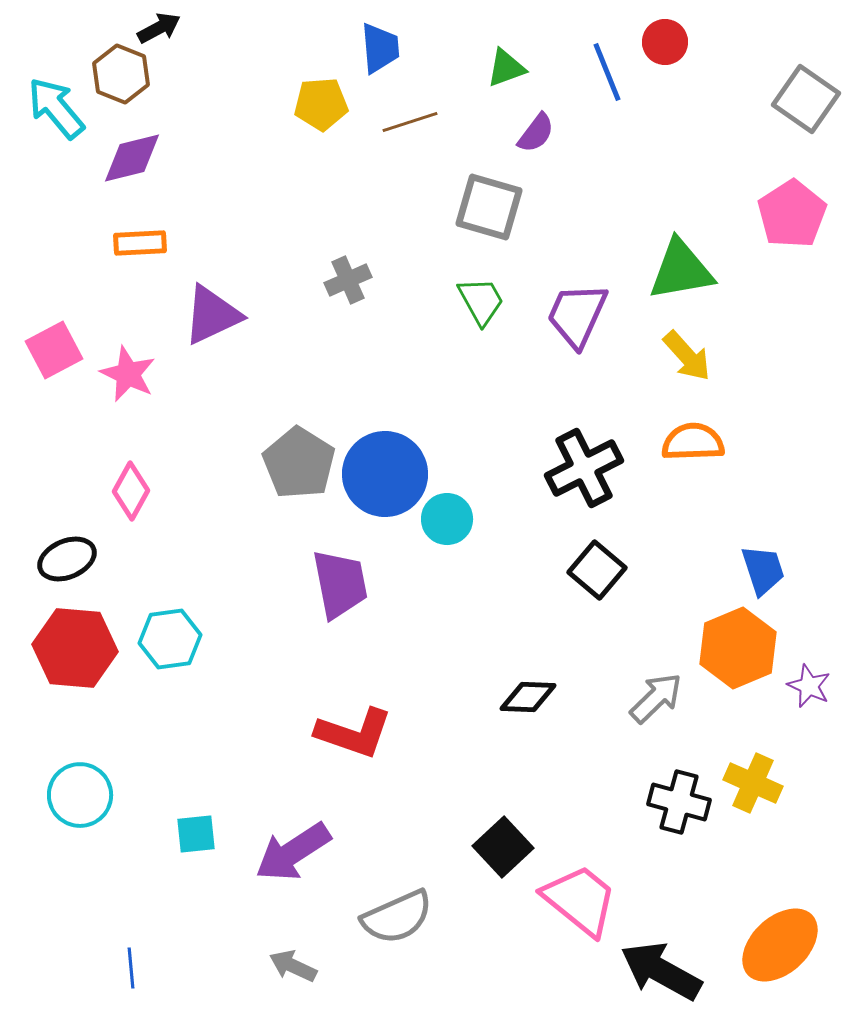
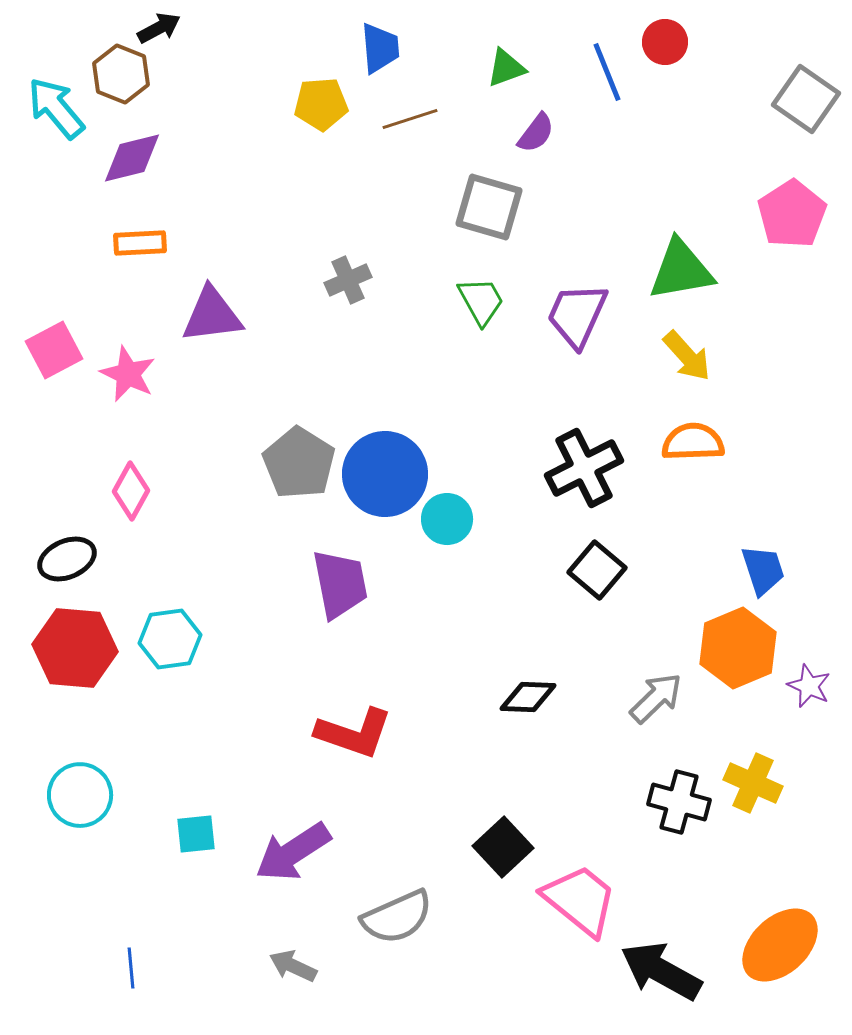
brown line at (410, 122): moved 3 px up
purple triangle at (212, 315): rotated 18 degrees clockwise
